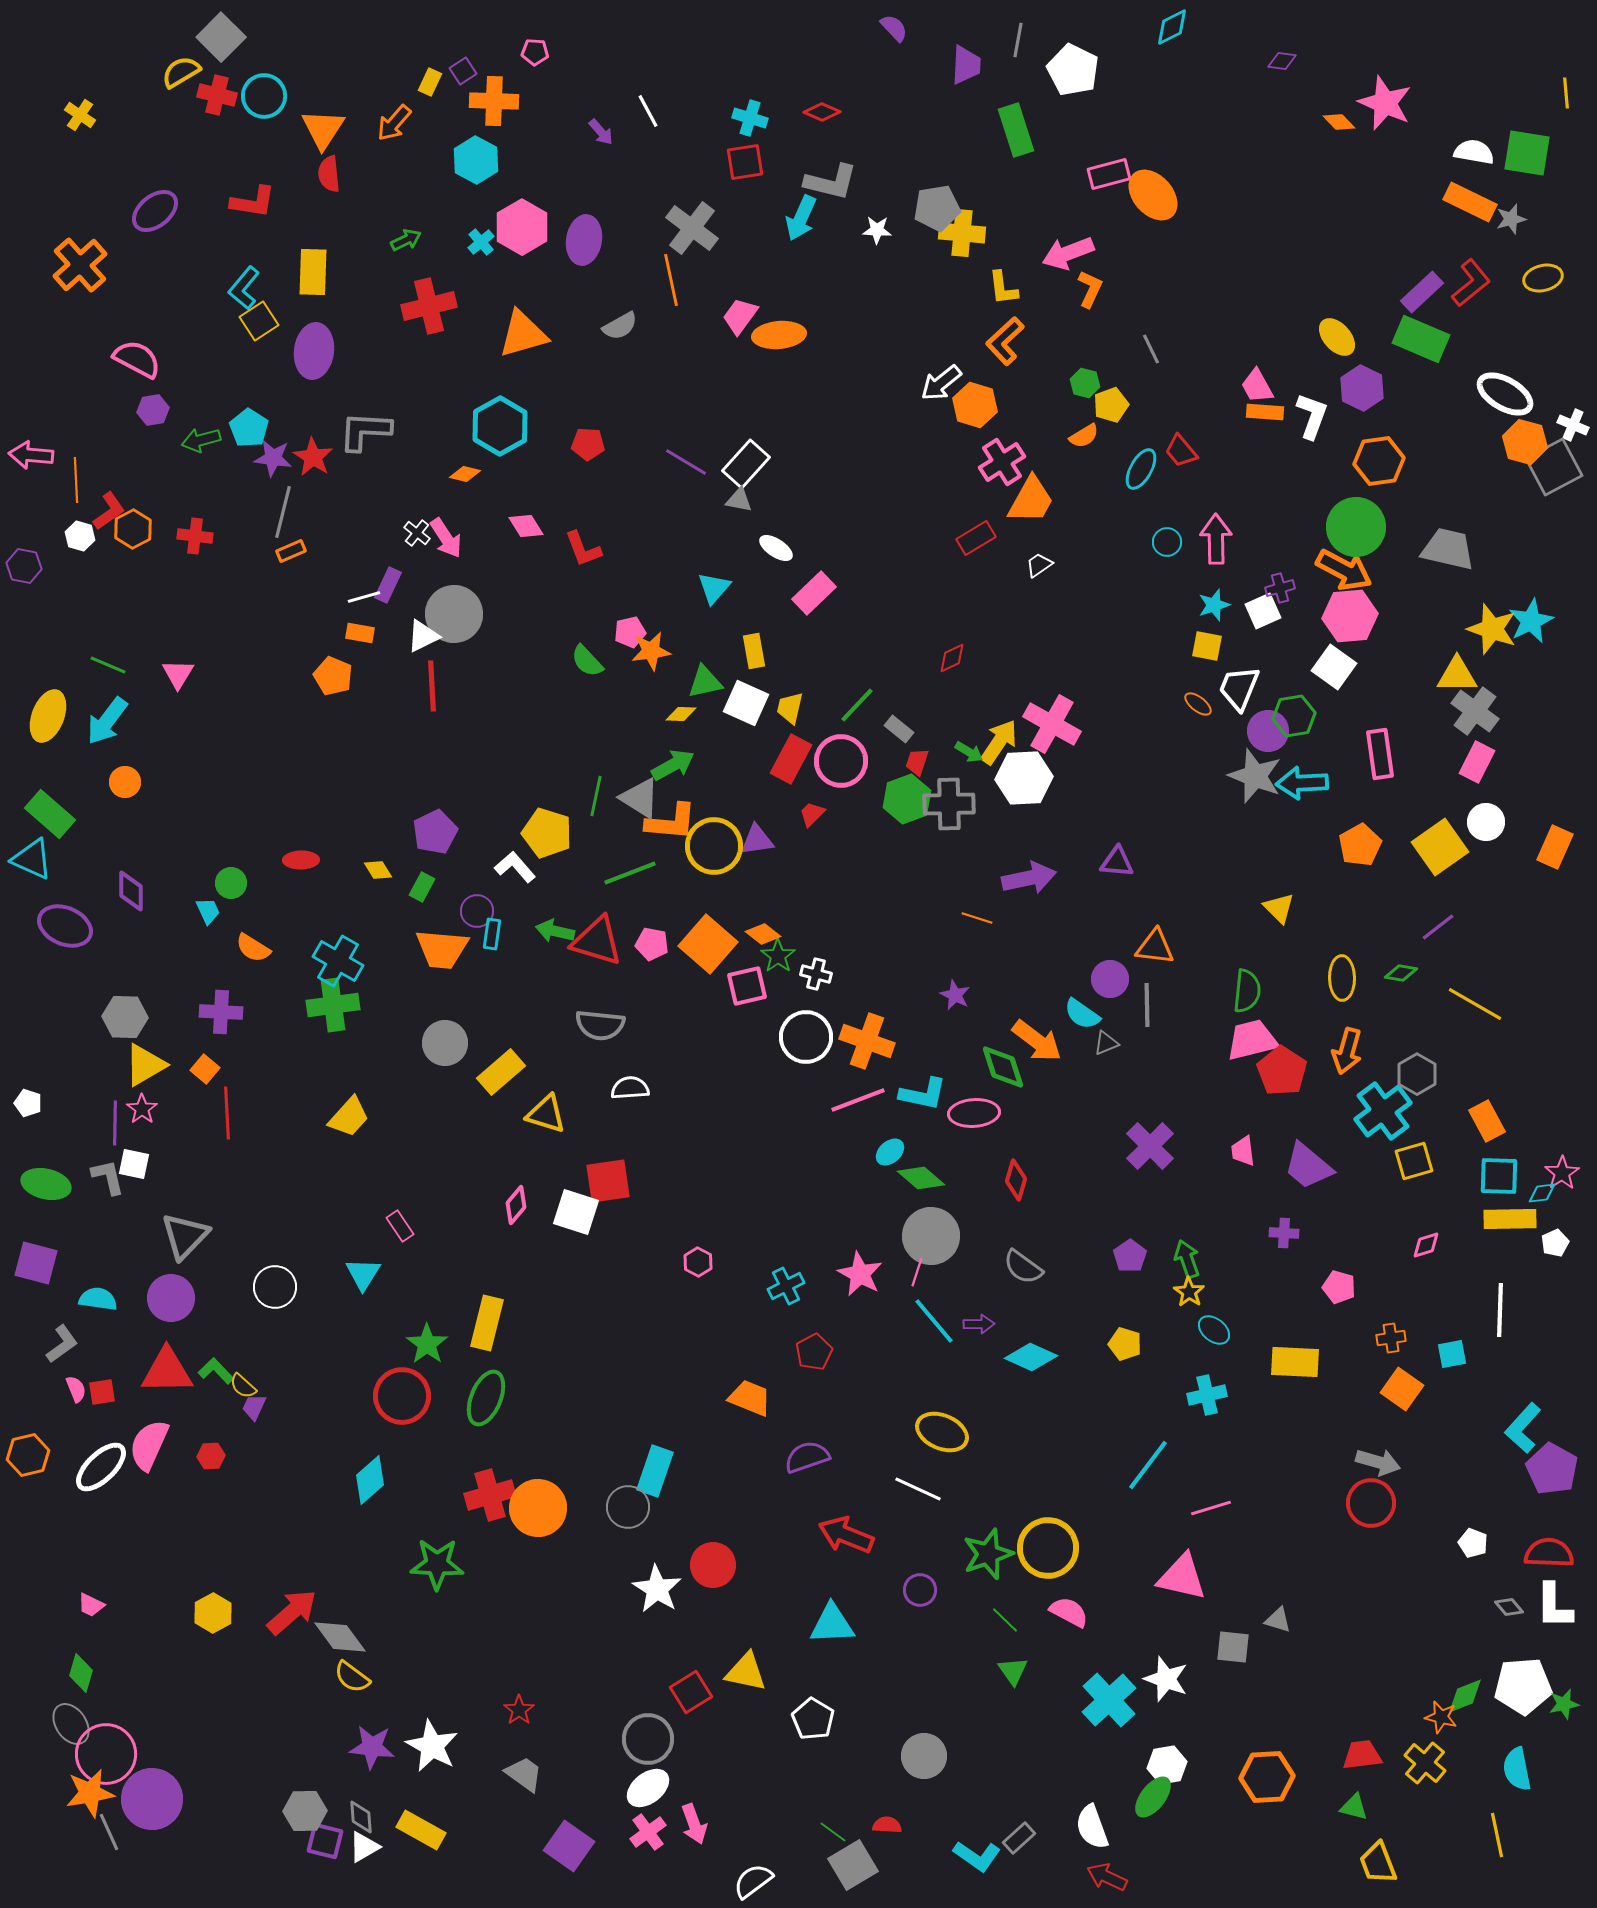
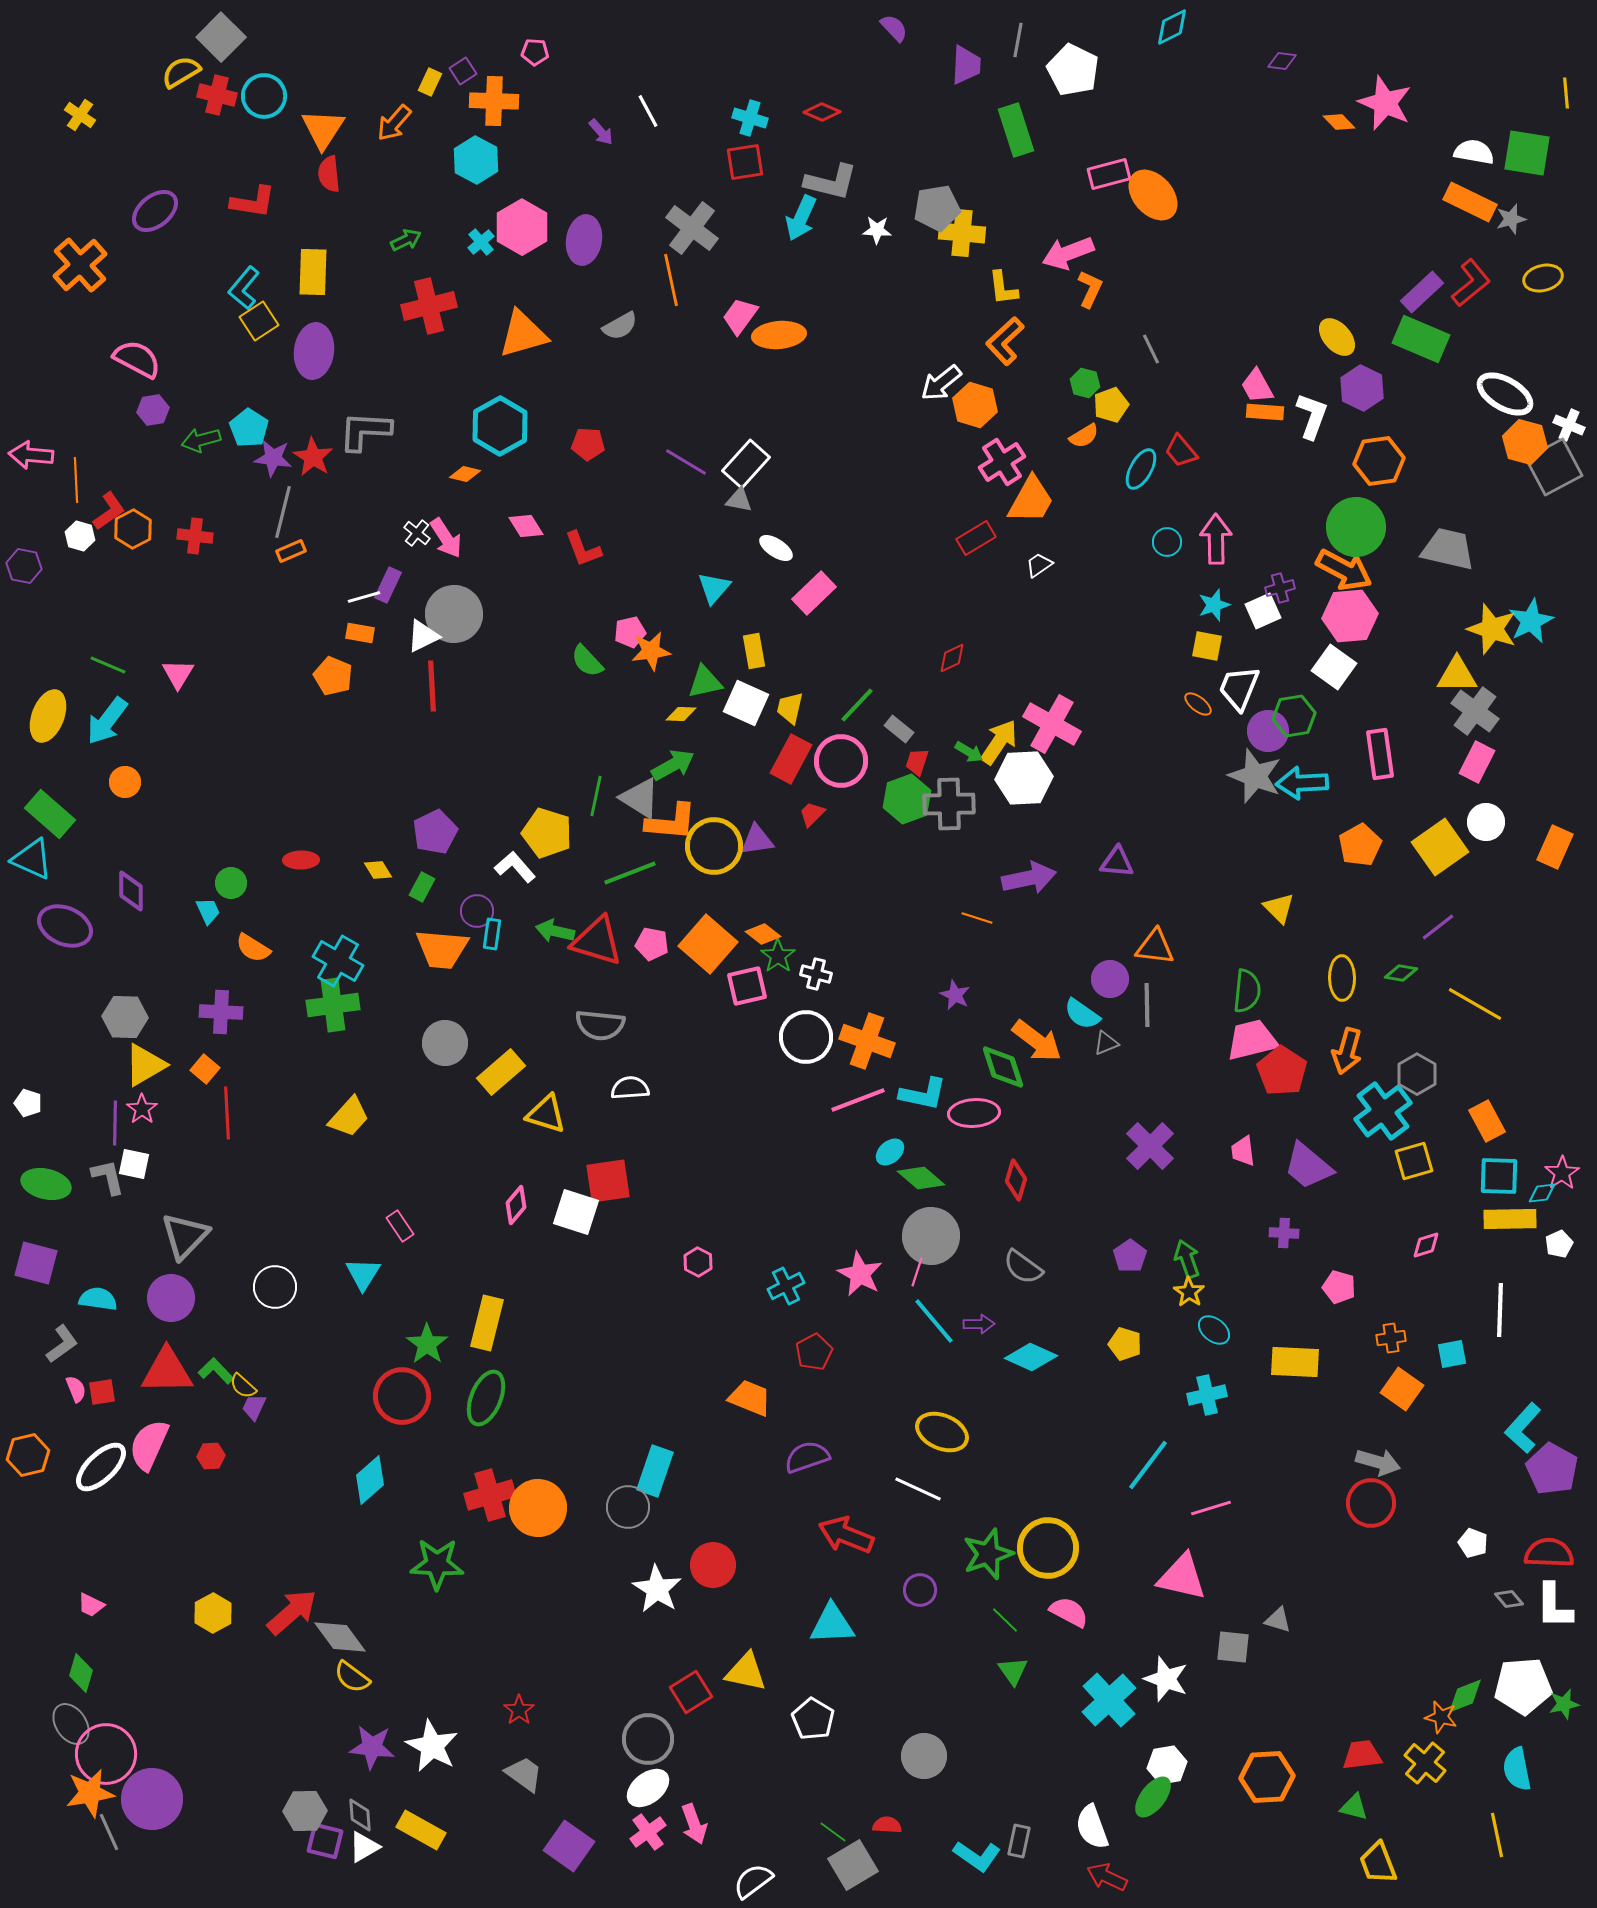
white cross at (1573, 425): moved 4 px left
white pentagon at (1555, 1243): moved 4 px right, 1 px down
gray diamond at (1509, 1607): moved 8 px up
gray diamond at (361, 1817): moved 1 px left, 2 px up
gray rectangle at (1019, 1838): moved 3 px down; rotated 36 degrees counterclockwise
